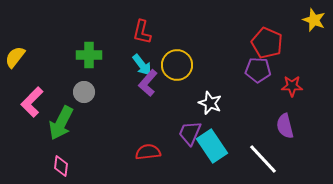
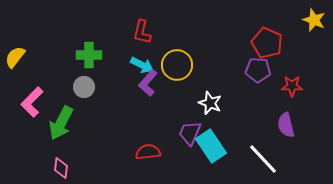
cyan arrow: rotated 25 degrees counterclockwise
gray circle: moved 5 px up
purple semicircle: moved 1 px right, 1 px up
cyan rectangle: moved 1 px left
pink diamond: moved 2 px down
